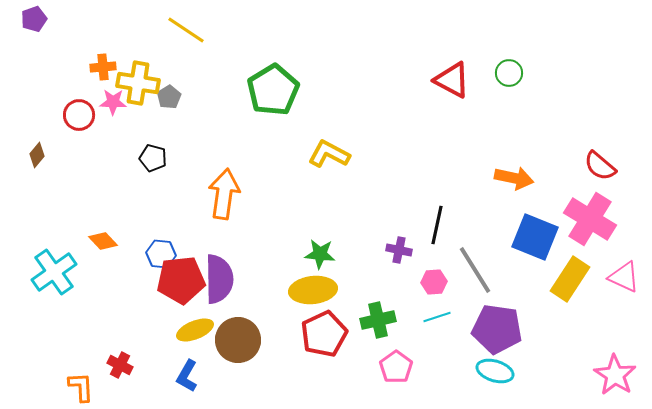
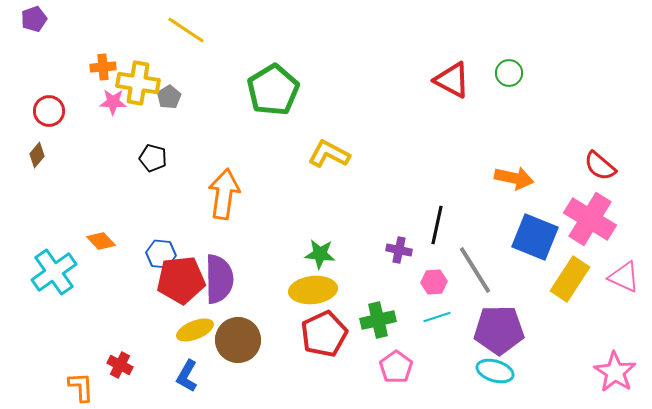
red circle at (79, 115): moved 30 px left, 4 px up
orange diamond at (103, 241): moved 2 px left
purple pentagon at (497, 329): moved 2 px right, 1 px down; rotated 9 degrees counterclockwise
pink star at (615, 375): moved 3 px up
